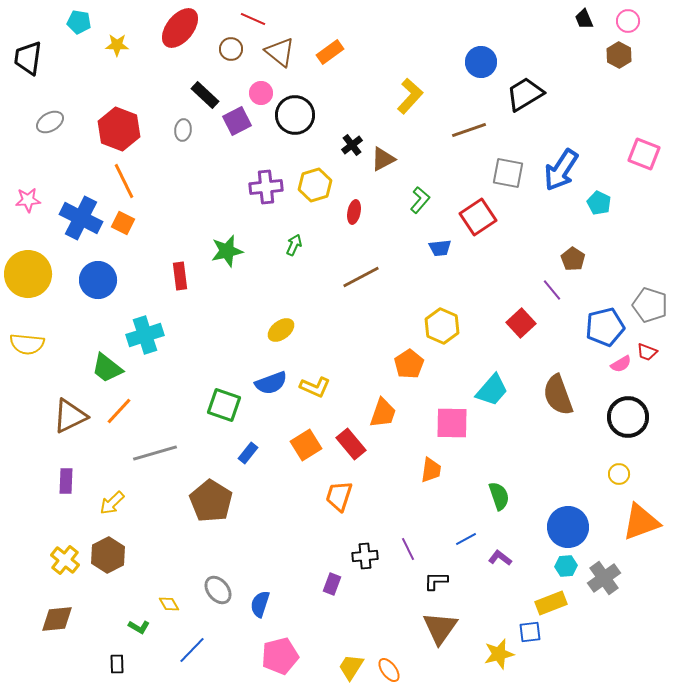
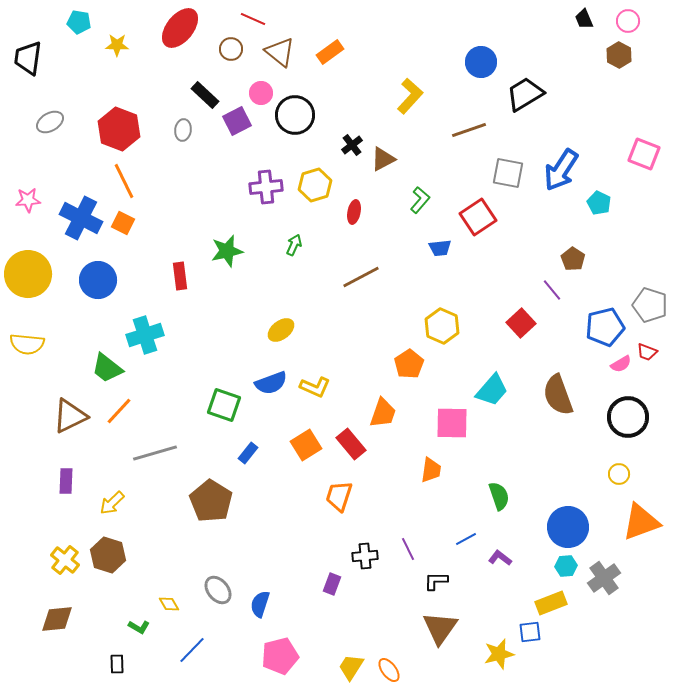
brown hexagon at (108, 555): rotated 16 degrees counterclockwise
